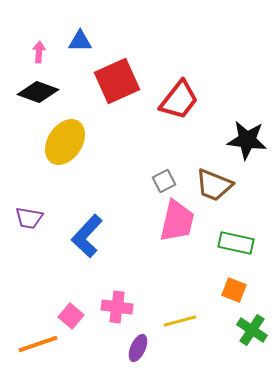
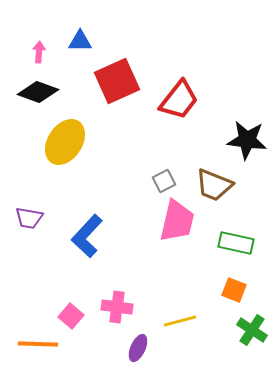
orange line: rotated 21 degrees clockwise
